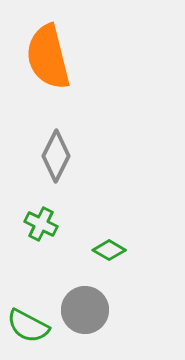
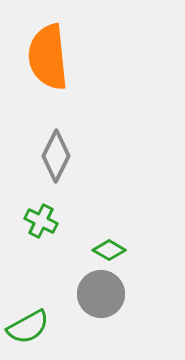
orange semicircle: rotated 8 degrees clockwise
green cross: moved 3 px up
gray circle: moved 16 px right, 16 px up
green semicircle: moved 1 px down; rotated 57 degrees counterclockwise
